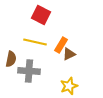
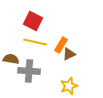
red square: moved 8 px left, 6 px down
brown semicircle: rotated 91 degrees counterclockwise
